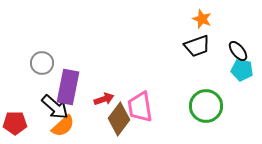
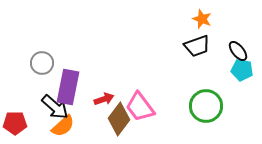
pink trapezoid: rotated 28 degrees counterclockwise
